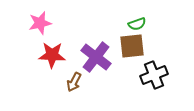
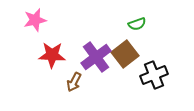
pink star: moved 5 px left, 3 px up
brown square: moved 7 px left, 8 px down; rotated 32 degrees counterclockwise
purple cross: rotated 16 degrees clockwise
